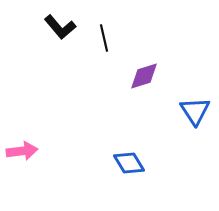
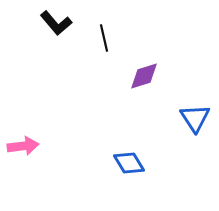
black L-shape: moved 4 px left, 4 px up
blue triangle: moved 7 px down
pink arrow: moved 1 px right, 5 px up
